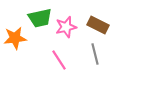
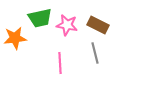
pink star: moved 1 px right, 2 px up; rotated 25 degrees clockwise
gray line: moved 1 px up
pink line: moved 1 px right, 3 px down; rotated 30 degrees clockwise
